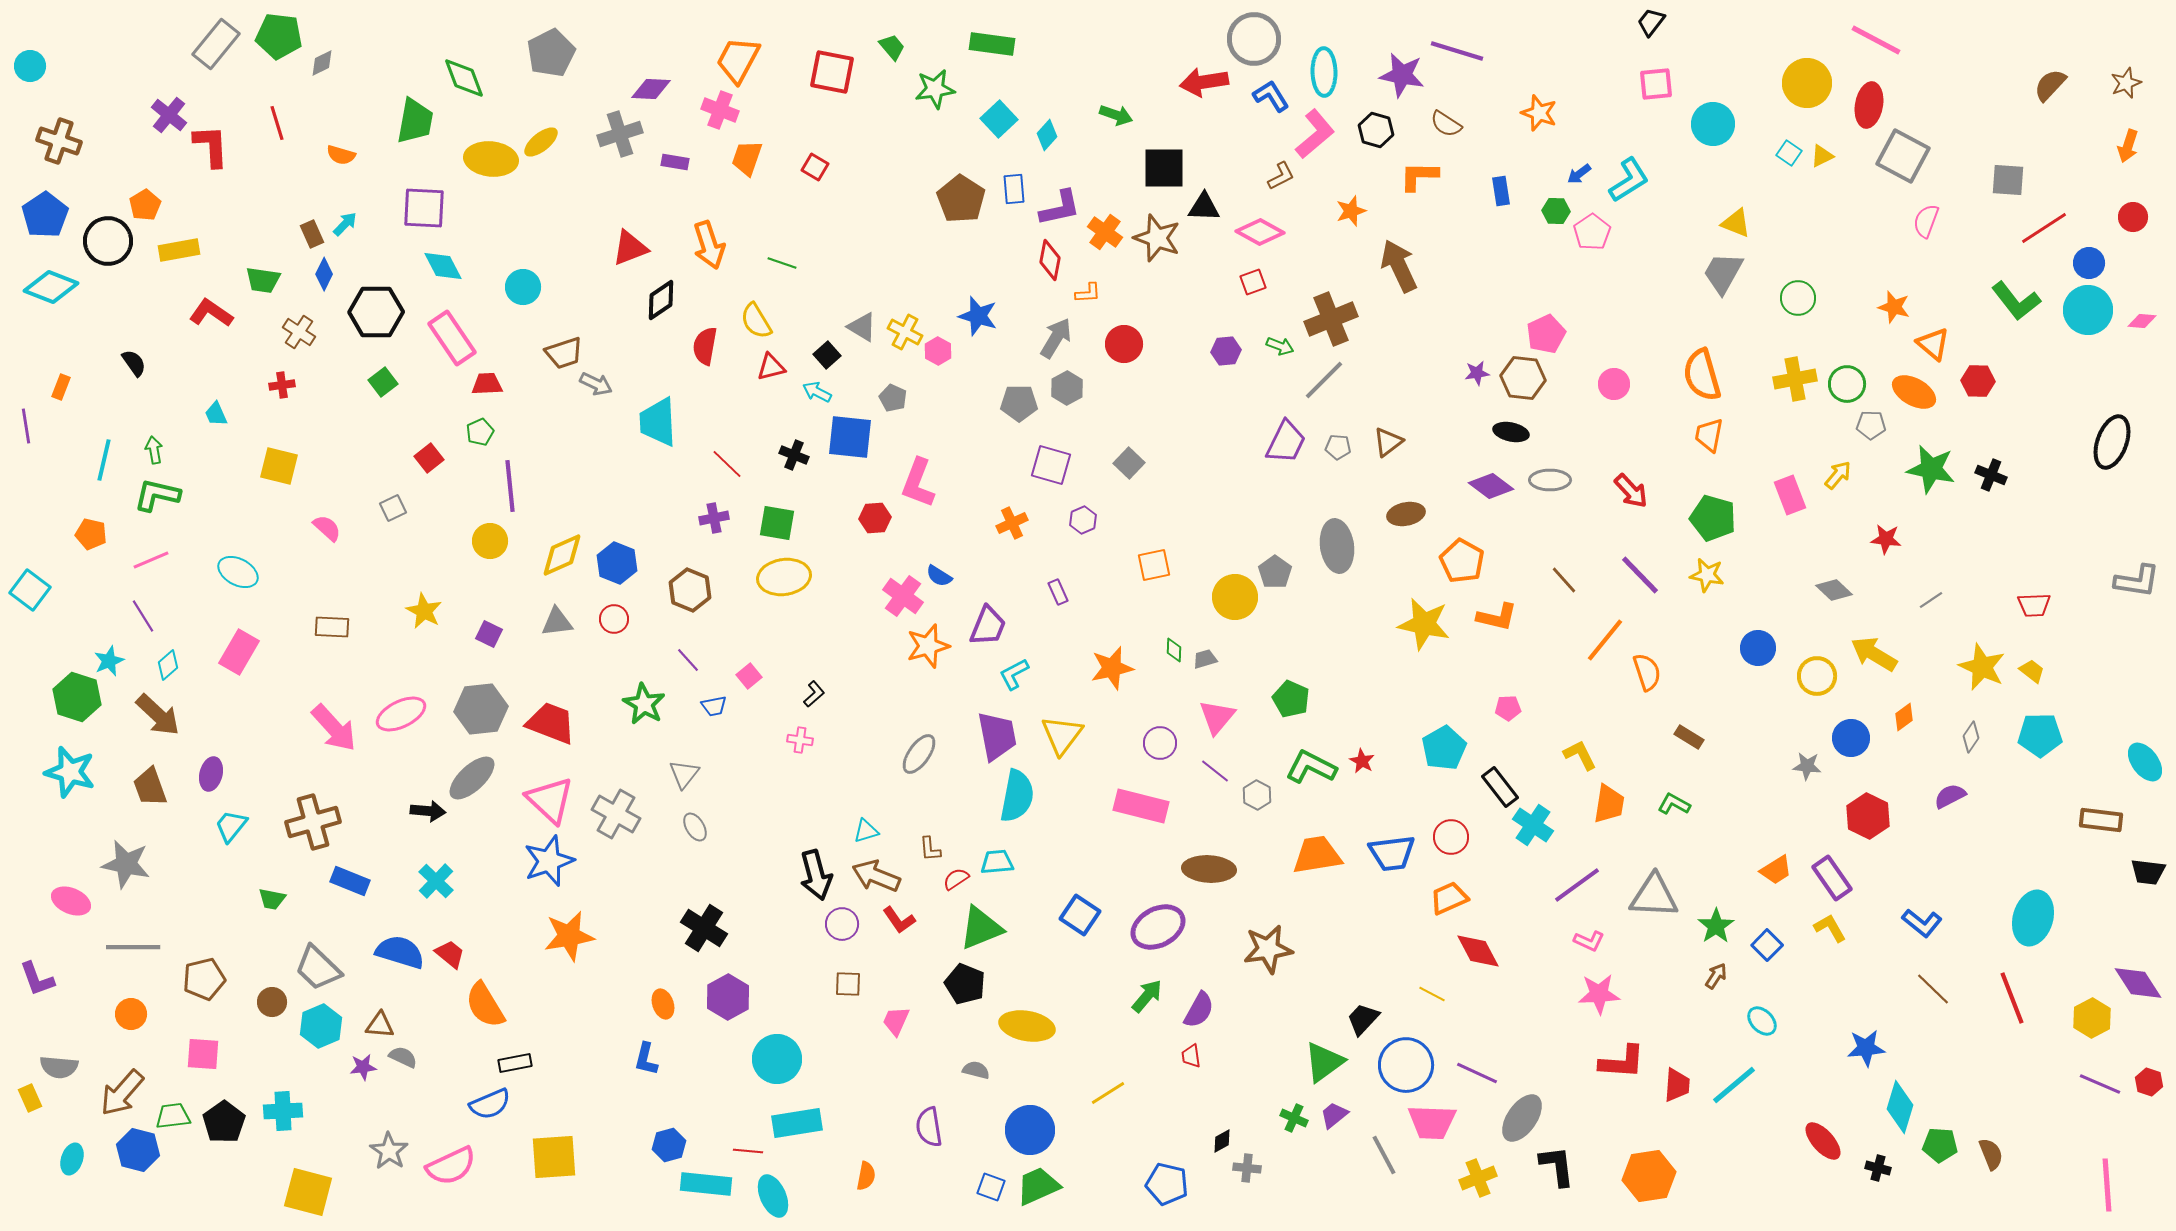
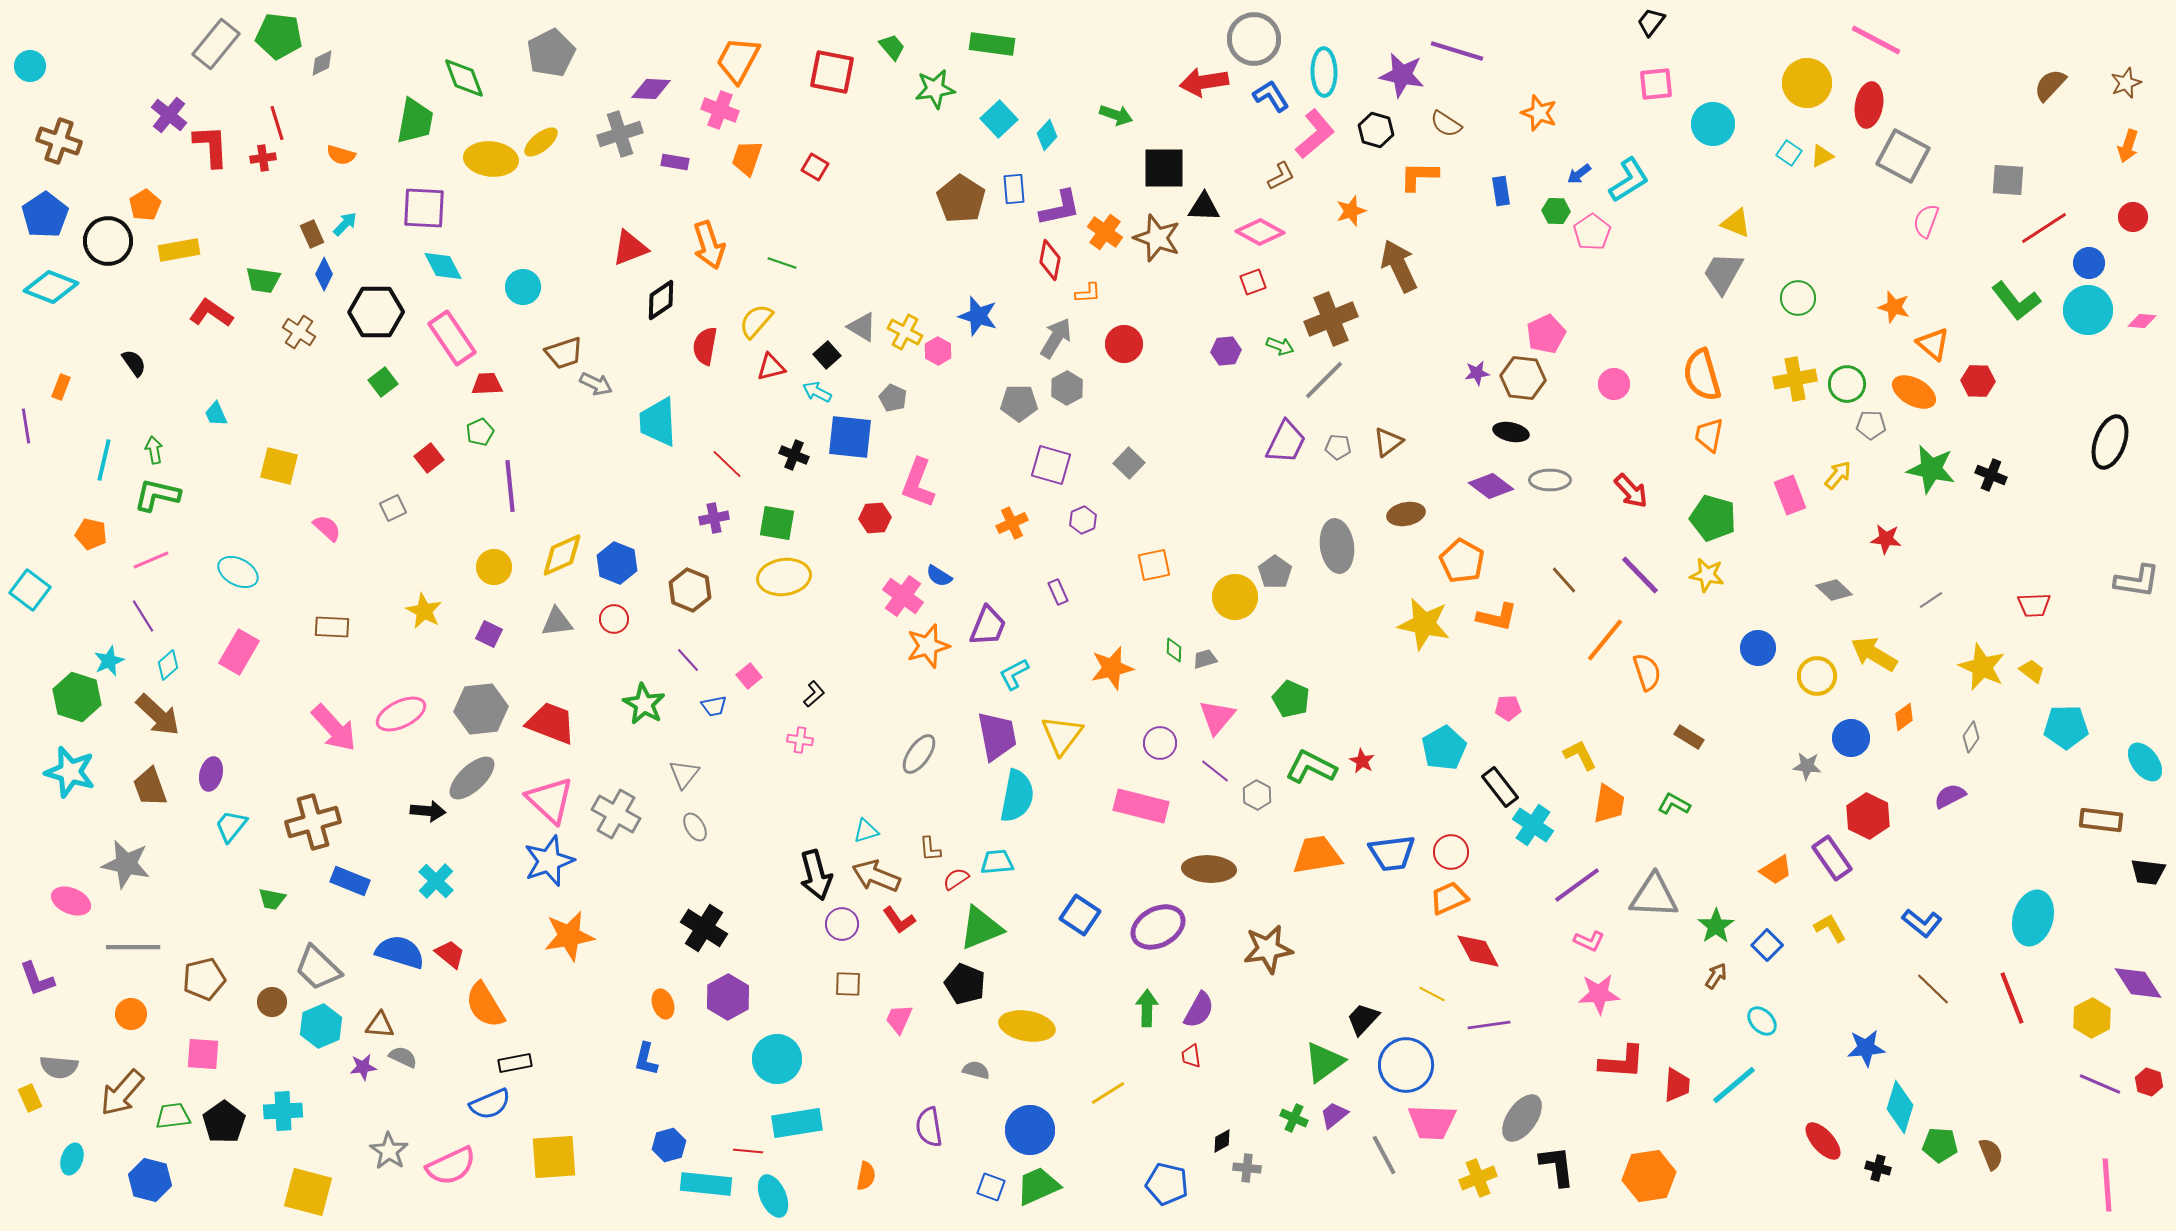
yellow semicircle at (756, 321): rotated 72 degrees clockwise
red cross at (282, 385): moved 19 px left, 227 px up
black ellipse at (2112, 442): moved 2 px left
yellow circle at (490, 541): moved 4 px right, 26 px down
cyan pentagon at (2040, 735): moved 26 px right, 8 px up
red circle at (1451, 837): moved 15 px down
purple rectangle at (1832, 878): moved 20 px up
green arrow at (1147, 996): moved 12 px down; rotated 39 degrees counterclockwise
pink trapezoid at (896, 1021): moved 3 px right, 2 px up
purple line at (1477, 1073): moved 12 px right, 48 px up; rotated 33 degrees counterclockwise
blue hexagon at (138, 1150): moved 12 px right, 30 px down
